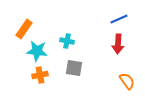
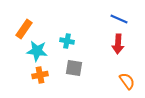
blue line: rotated 48 degrees clockwise
